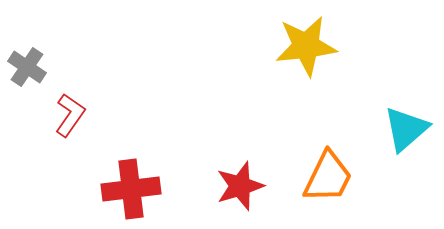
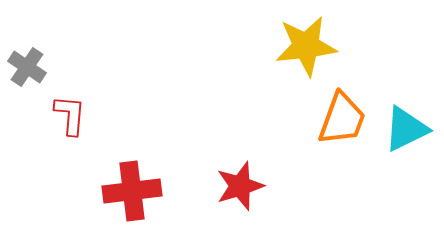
red L-shape: rotated 30 degrees counterclockwise
cyan triangle: rotated 15 degrees clockwise
orange trapezoid: moved 14 px right, 58 px up; rotated 6 degrees counterclockwise
red cross: moved 1 px right, 2 px down
